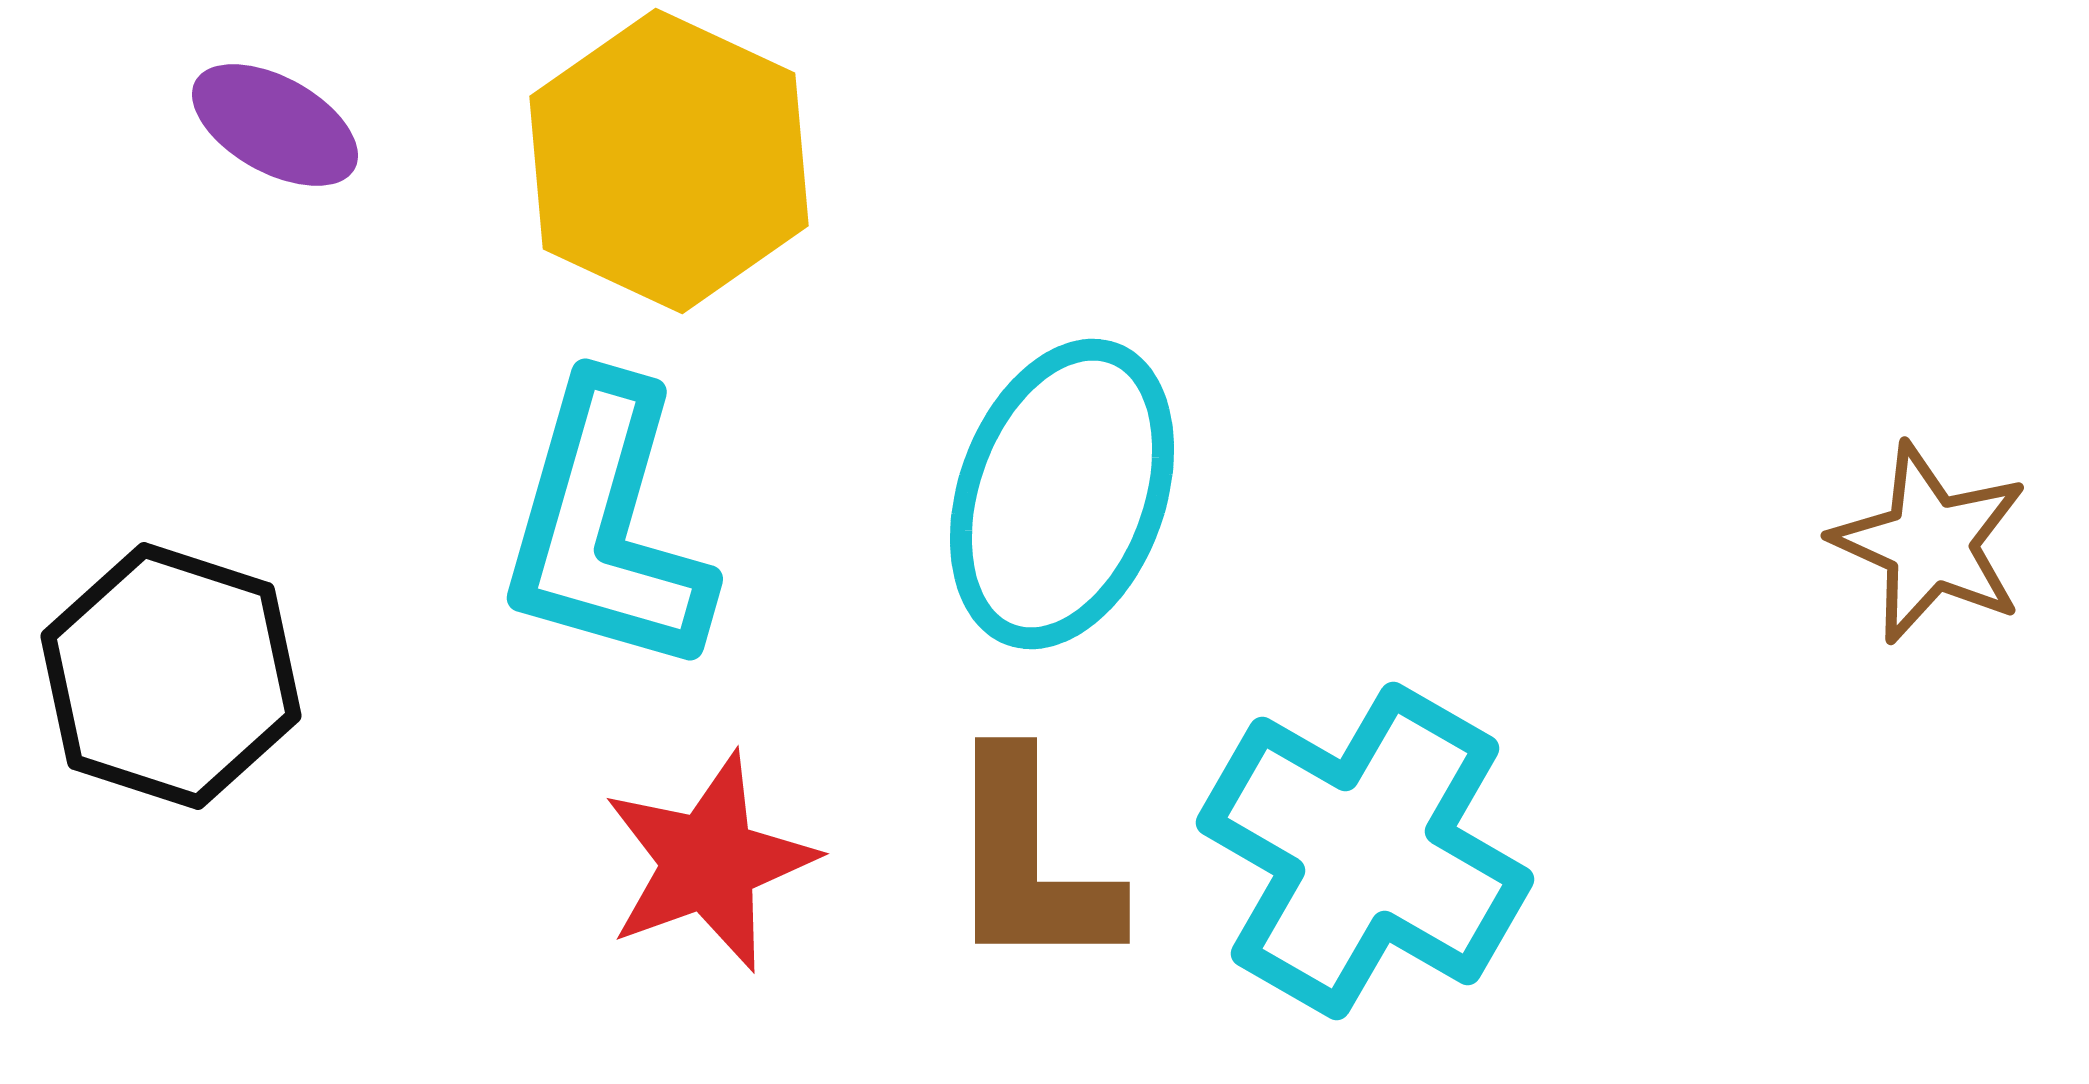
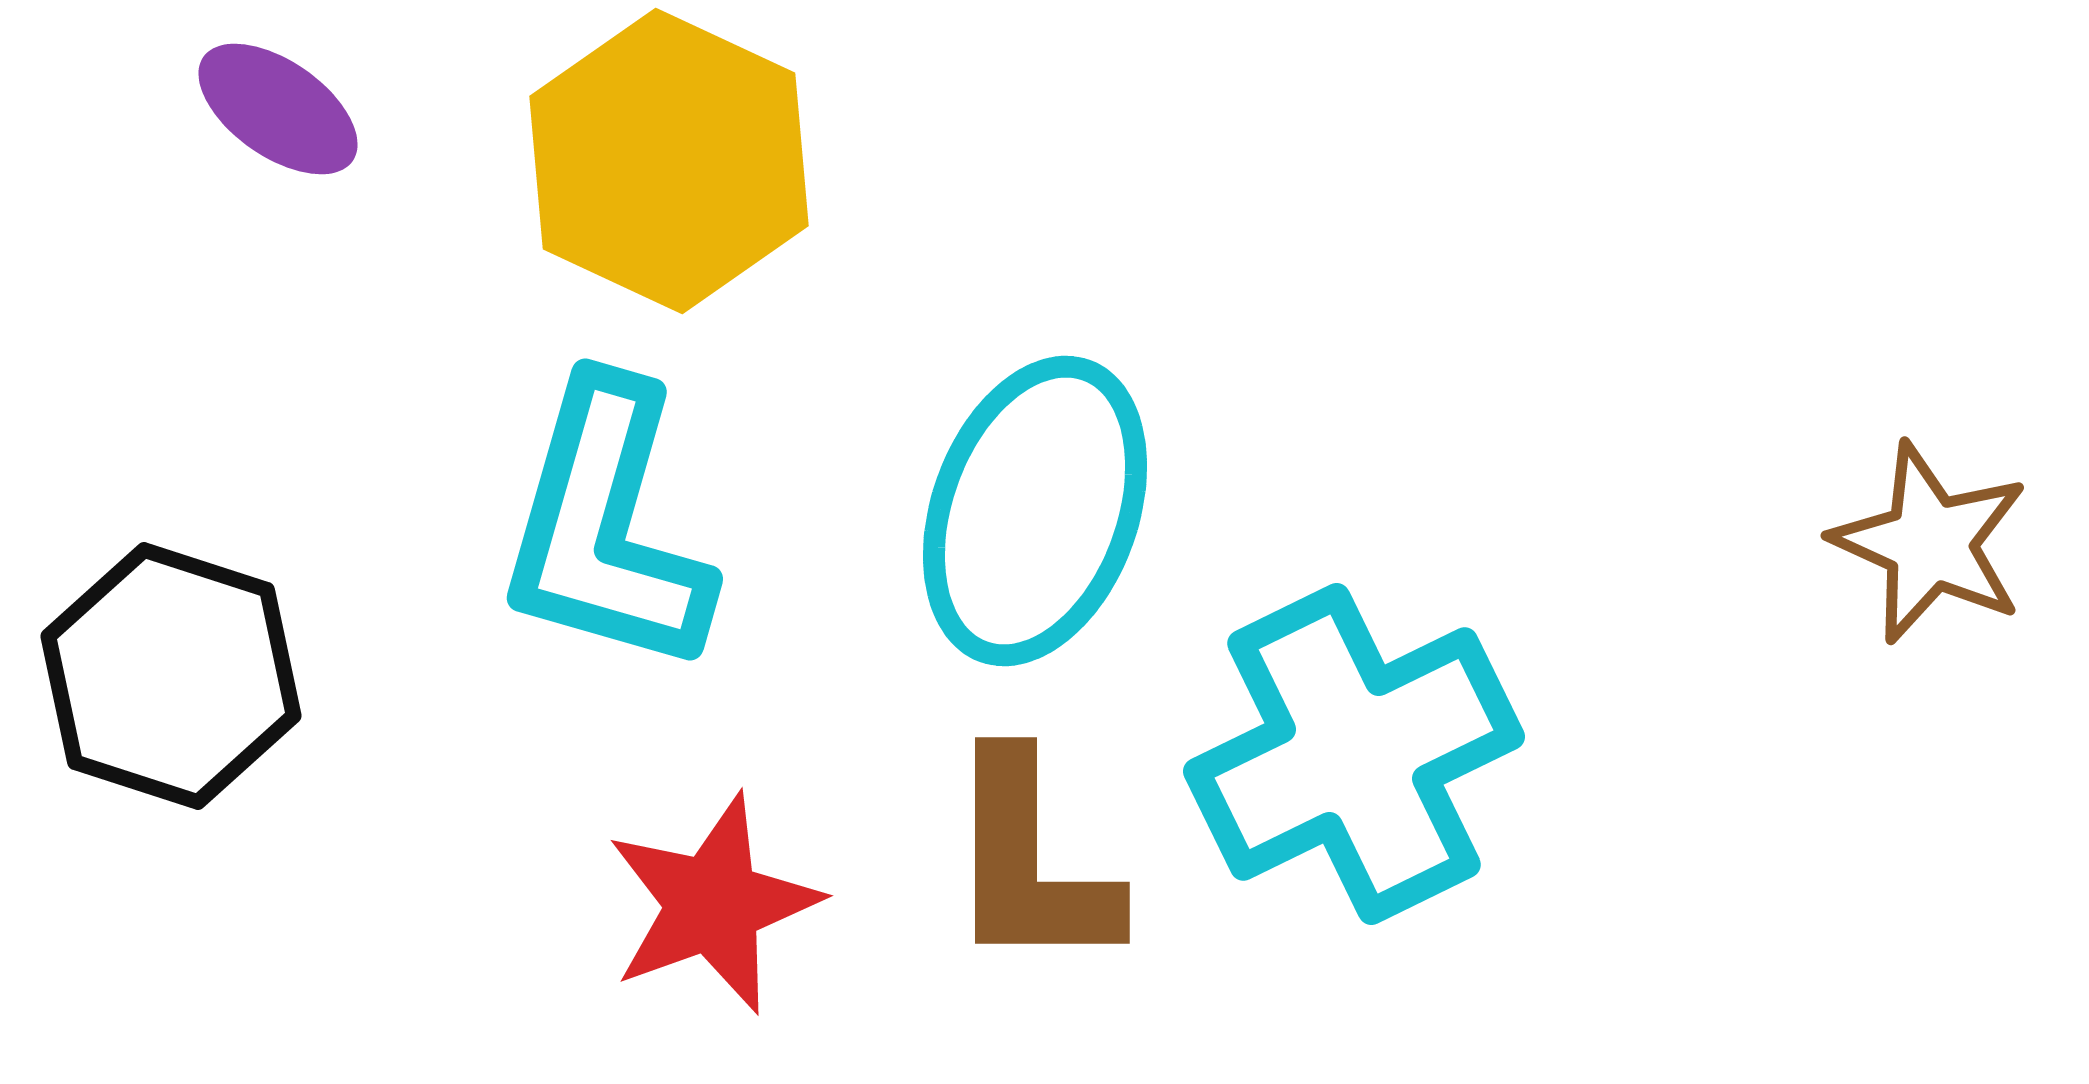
purple ellipse: moved 3 px right, 16 px up; rotated 6 degrees clockwise
cyan ellipse: moved 27 px left, 17 px down
cyan cross: moved 11 px left, 97 px up; rotated 34 degrees clockwise
red star: moved 4 px right, 42 px down
